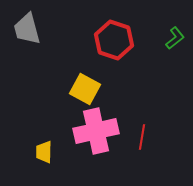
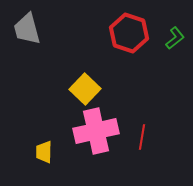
red hexagon: moved 15 px right, 7 px up
yellow square: rotated 16 degrees clockwise
